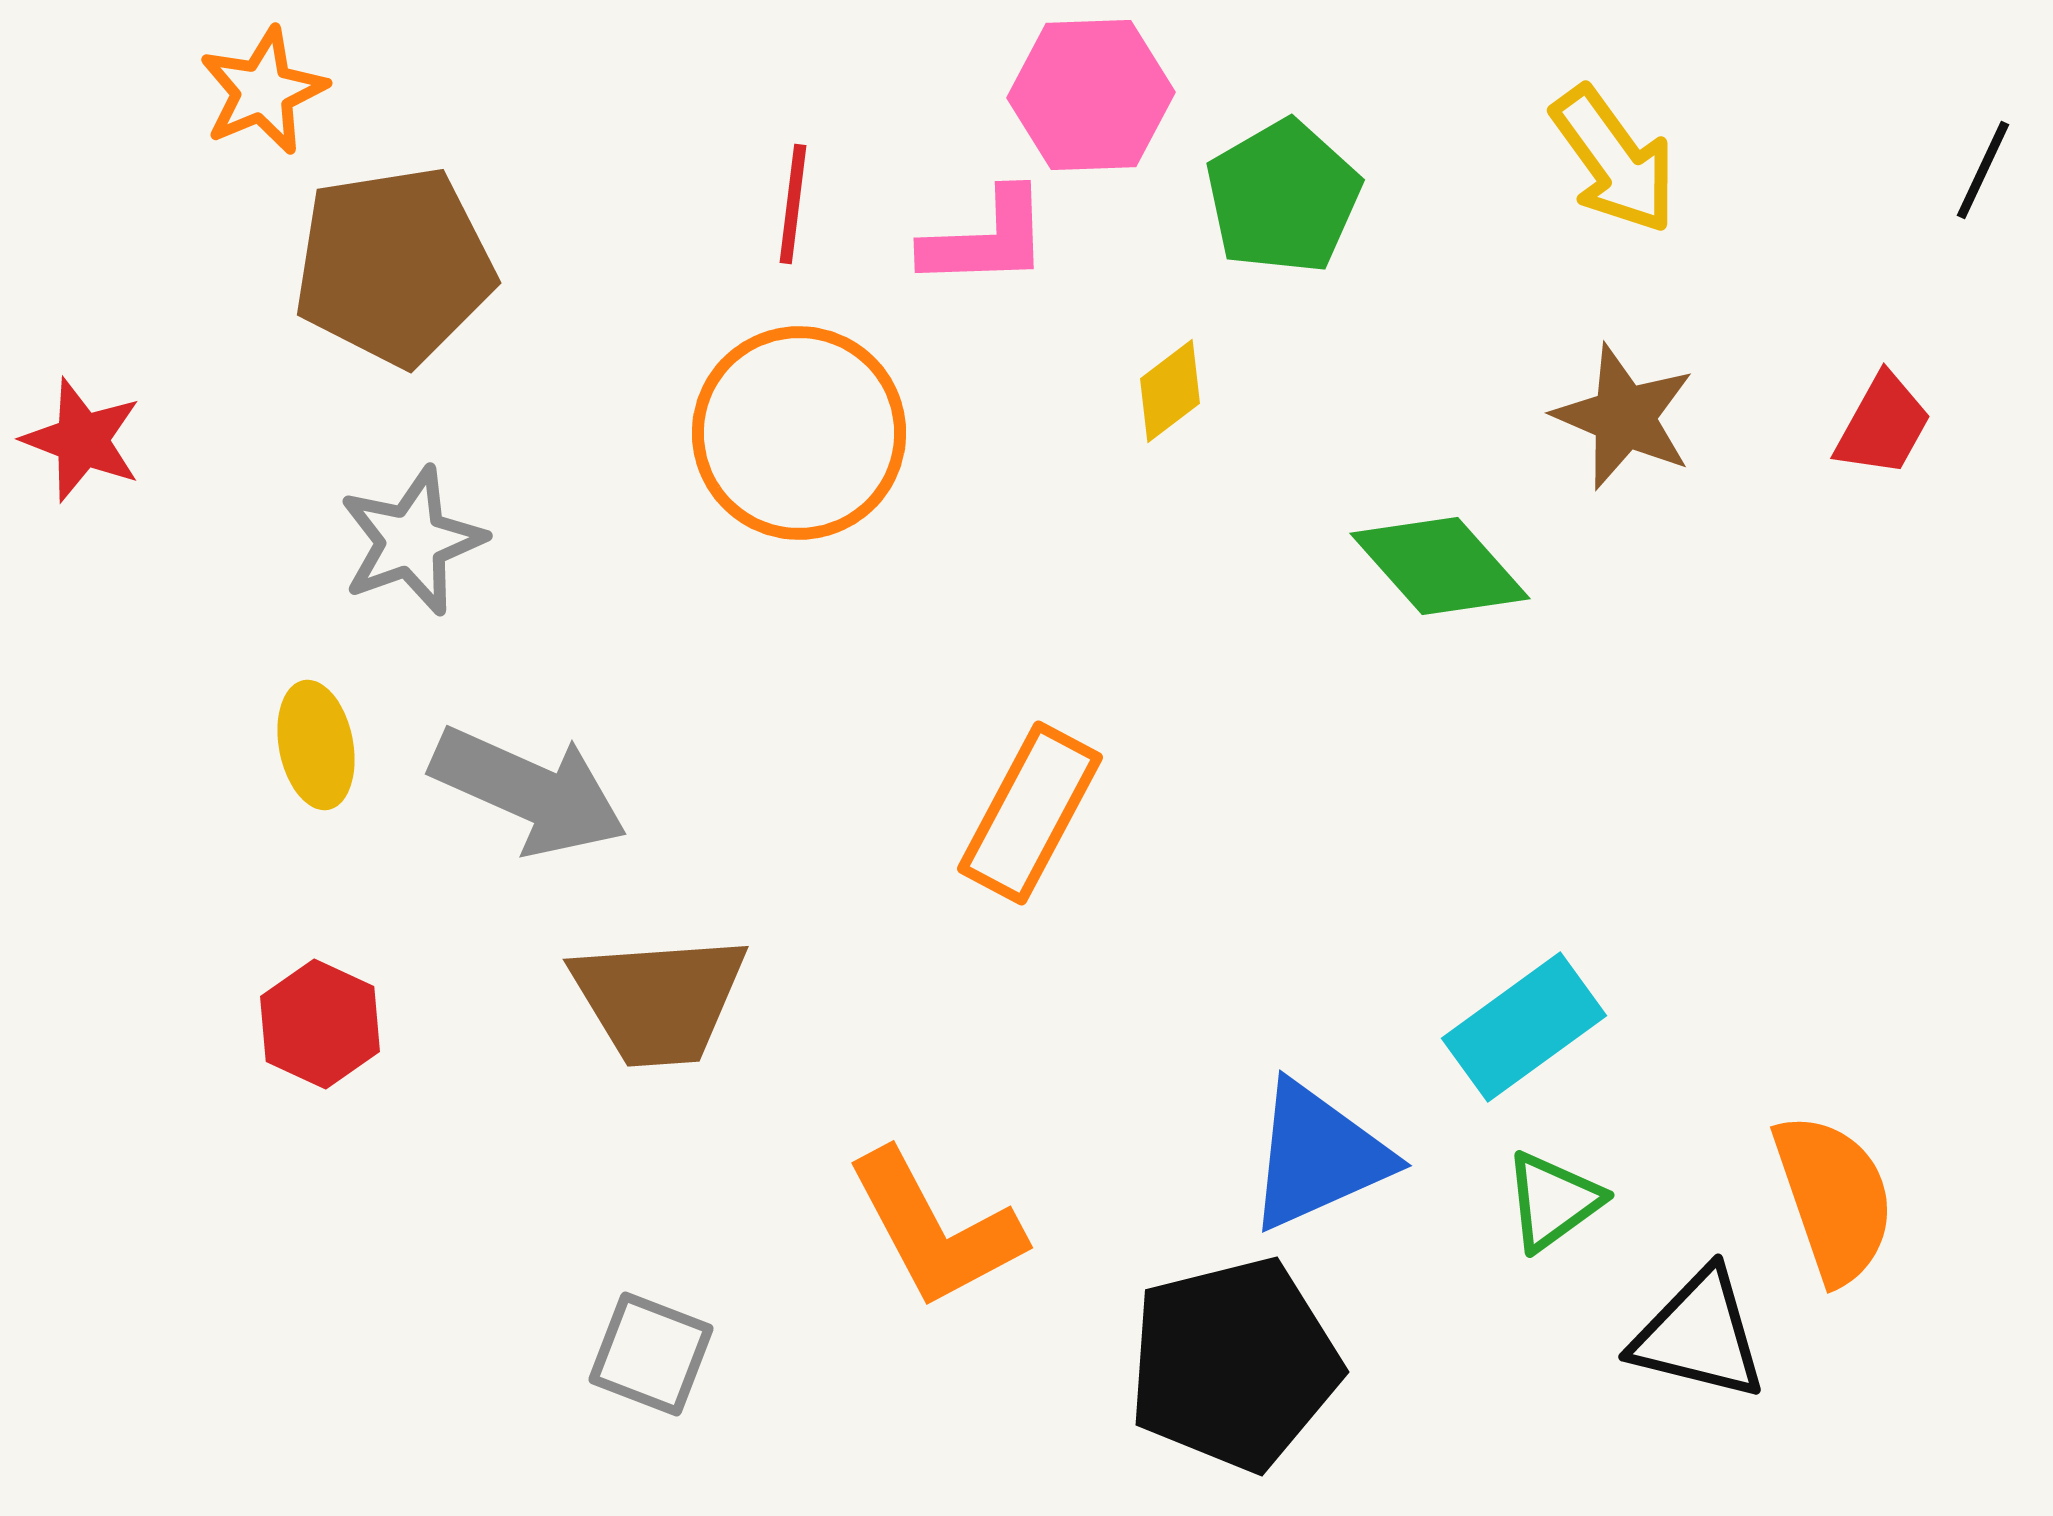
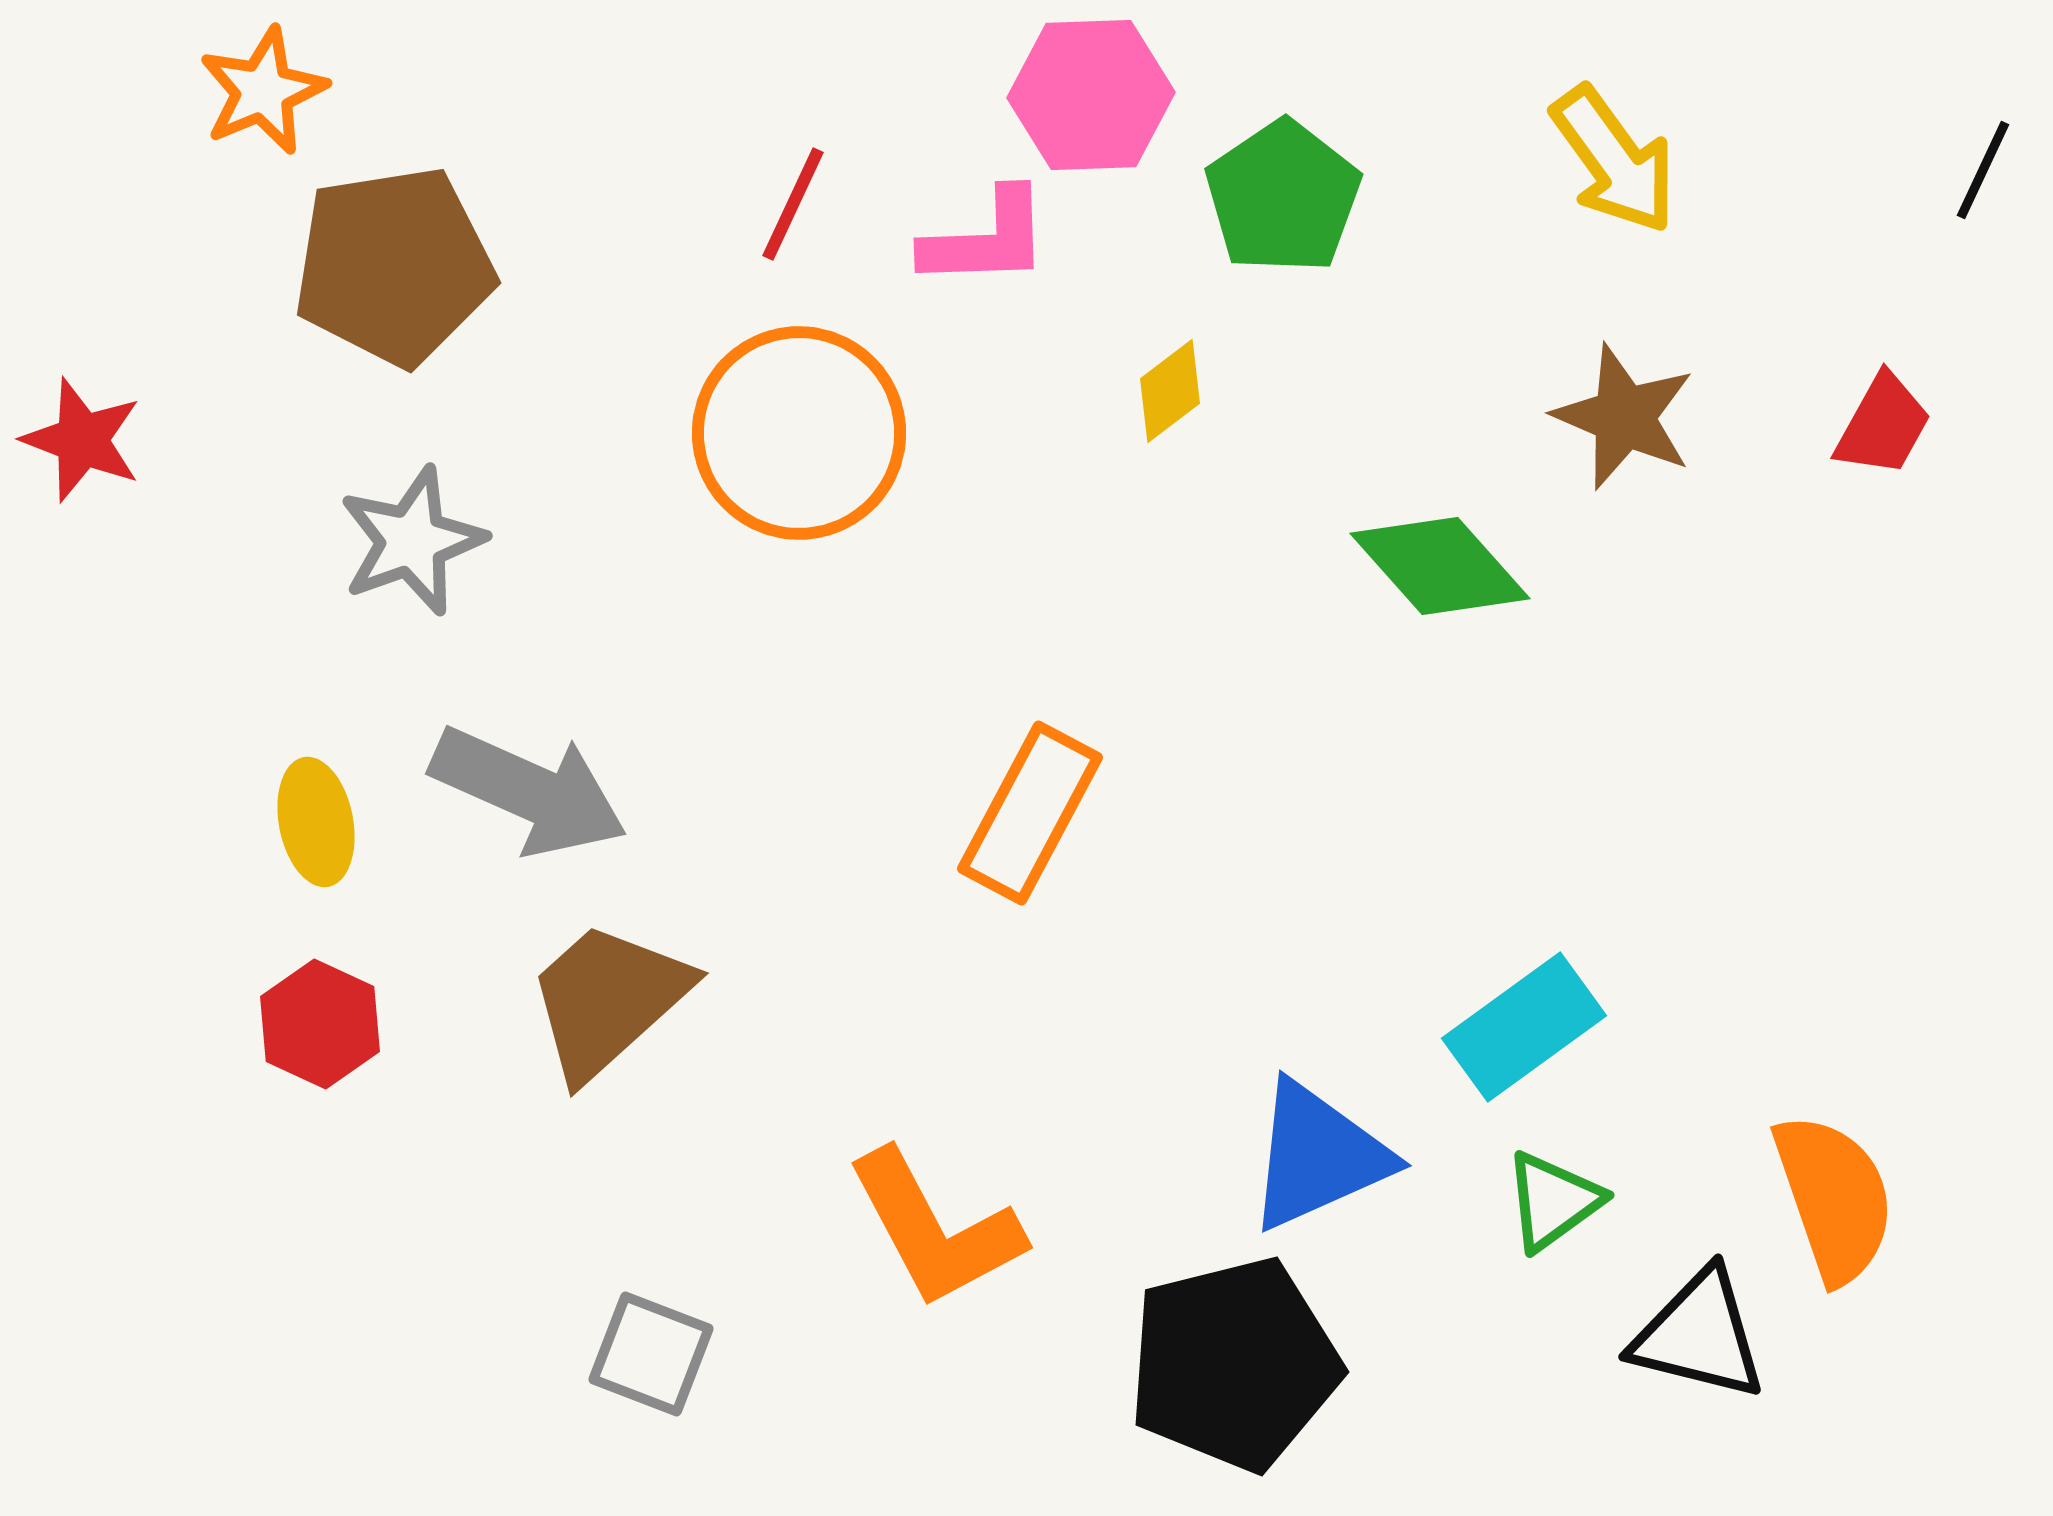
green pentagon: rotated 4 degrees counterclockwise
red line: rotated 18 degrees clockwise
yellow ellipse: moved 77 px down
brown trapezoid: moved 51 px left; rotated 142 degrees clockwise
